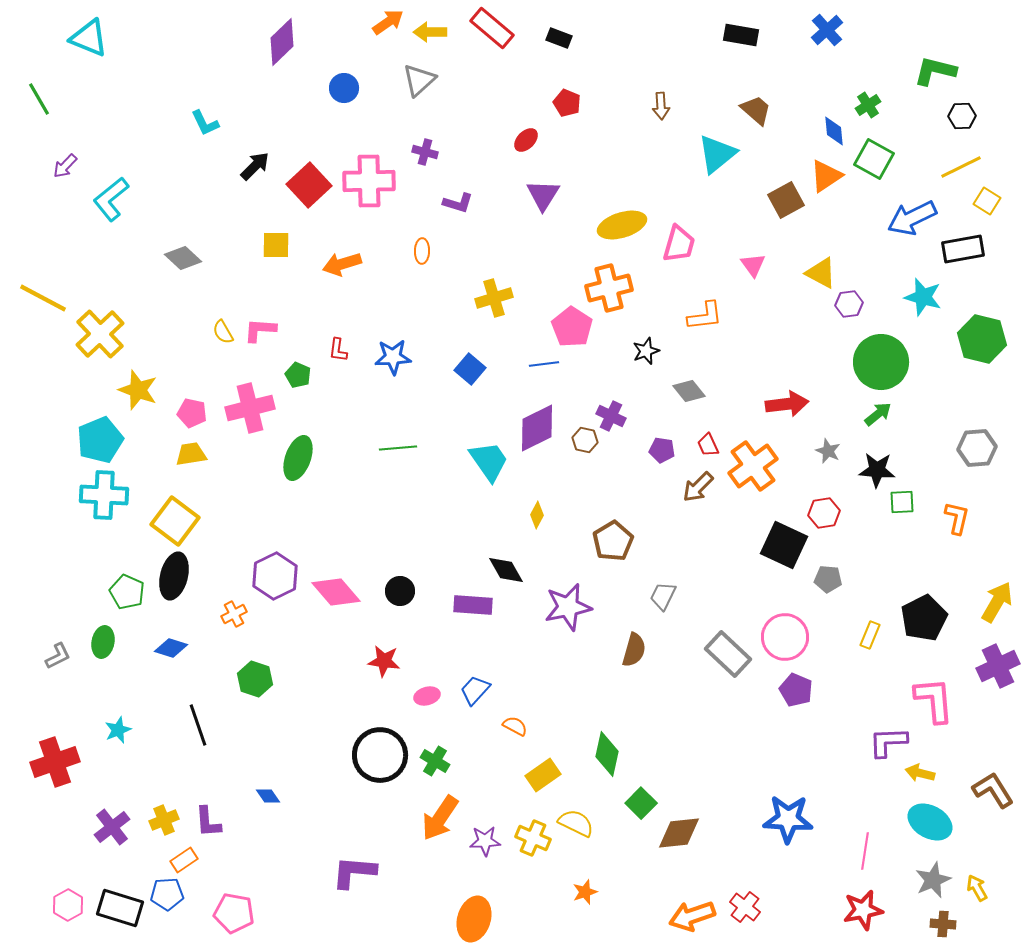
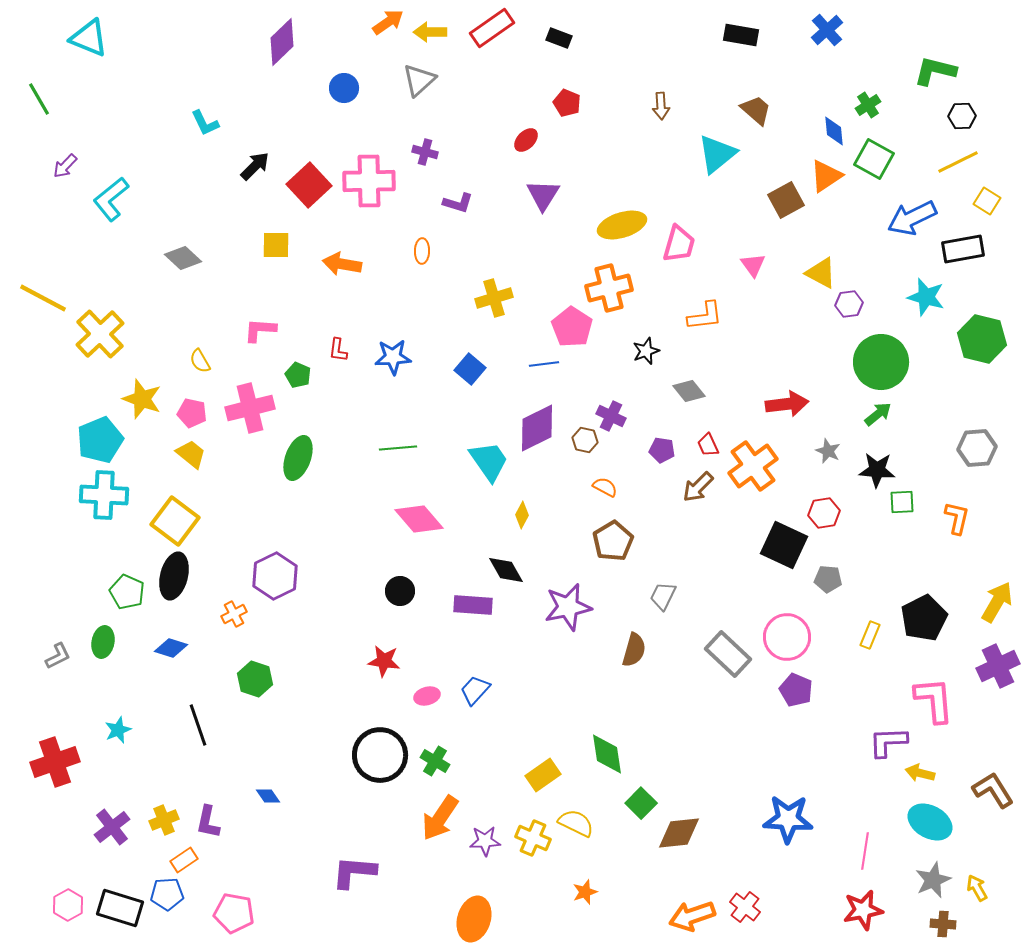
red rectangle at (492, 28): rotated 75 degrees counterclockwise
yellow line at (961, 167): moved 3 px left, 5 px up
orange arrow at (342, 264): rotated 27 degrees clockwise
cyan star at (923, 297): moved 3 px right
yellow semicircle at (223, 332): moved 23 px left, 29 px down
yellow star at (138, 390): moved 4 px right, 9 px down
yellow trapezoid at (191, 454): rotated 48 degrees clockwise
yellow diamond at (537, 515): moved 15 px left
pink diamond at (336, 592): moved 83 px right, 73 px up
pink circle at (785, 637): moved 2 px right
orange semicircle at (515, 726): moved 90 px right, 239 px up
green diamond at (607, 754): rotated 21 degrees counterclockwise
purple L-shape at (208, 822): rotated 16 degrees clockwise
